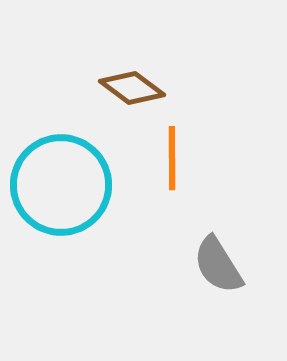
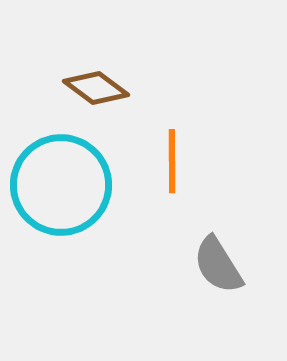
brown diamond: moved 36 px left
orange line: moved 3 px down
